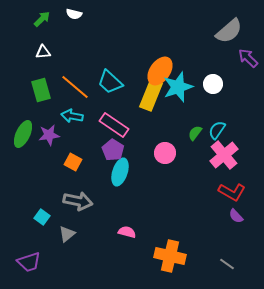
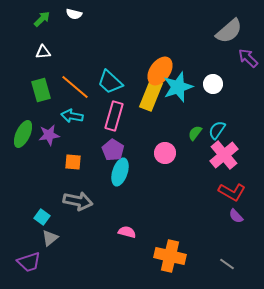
pink rectangle: moved 9 px up; rotated 72 degrees clockwise
orange square: rotated 24 degrees counterclockwise
gray triangle: moved 17 px left, 4 px down
